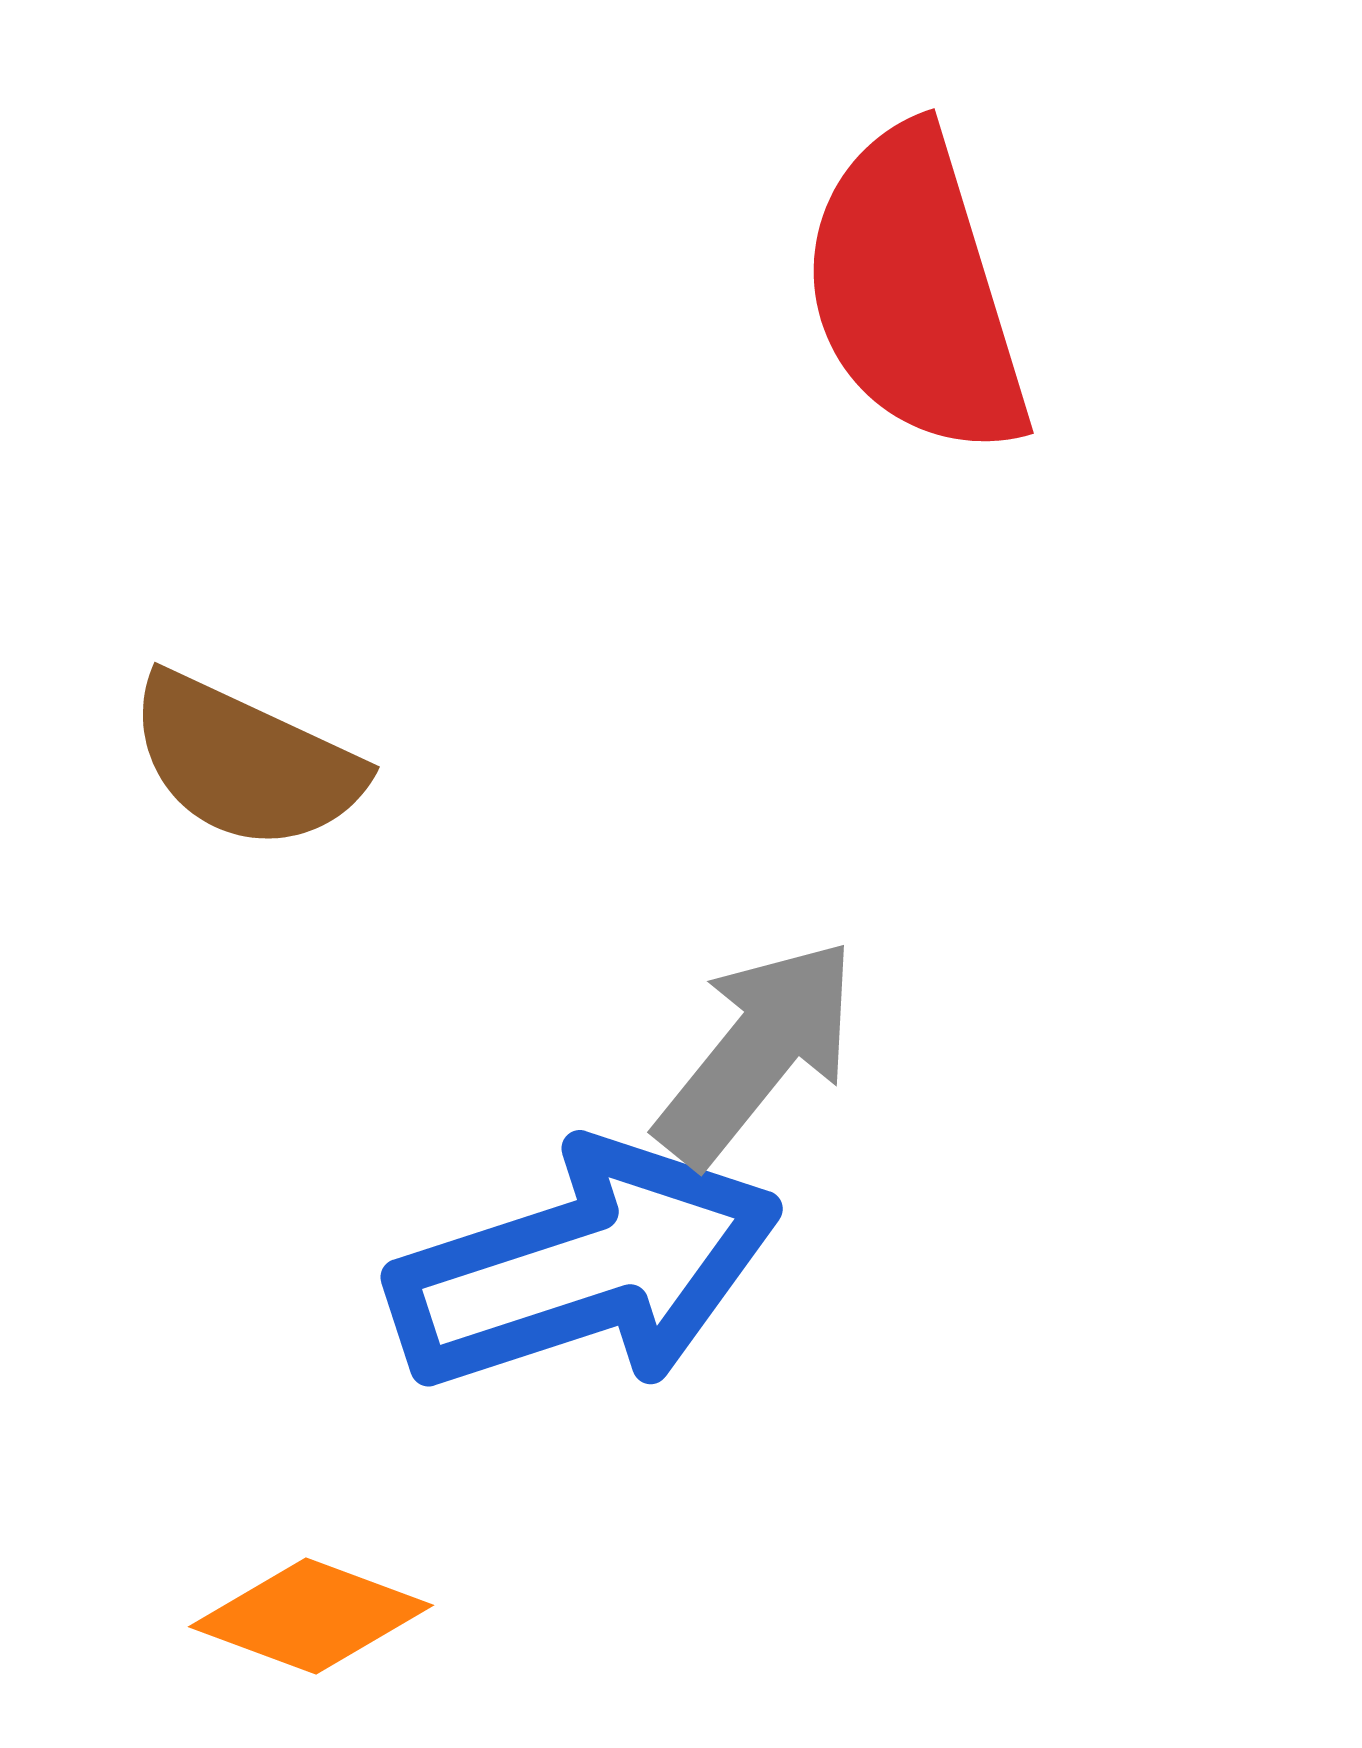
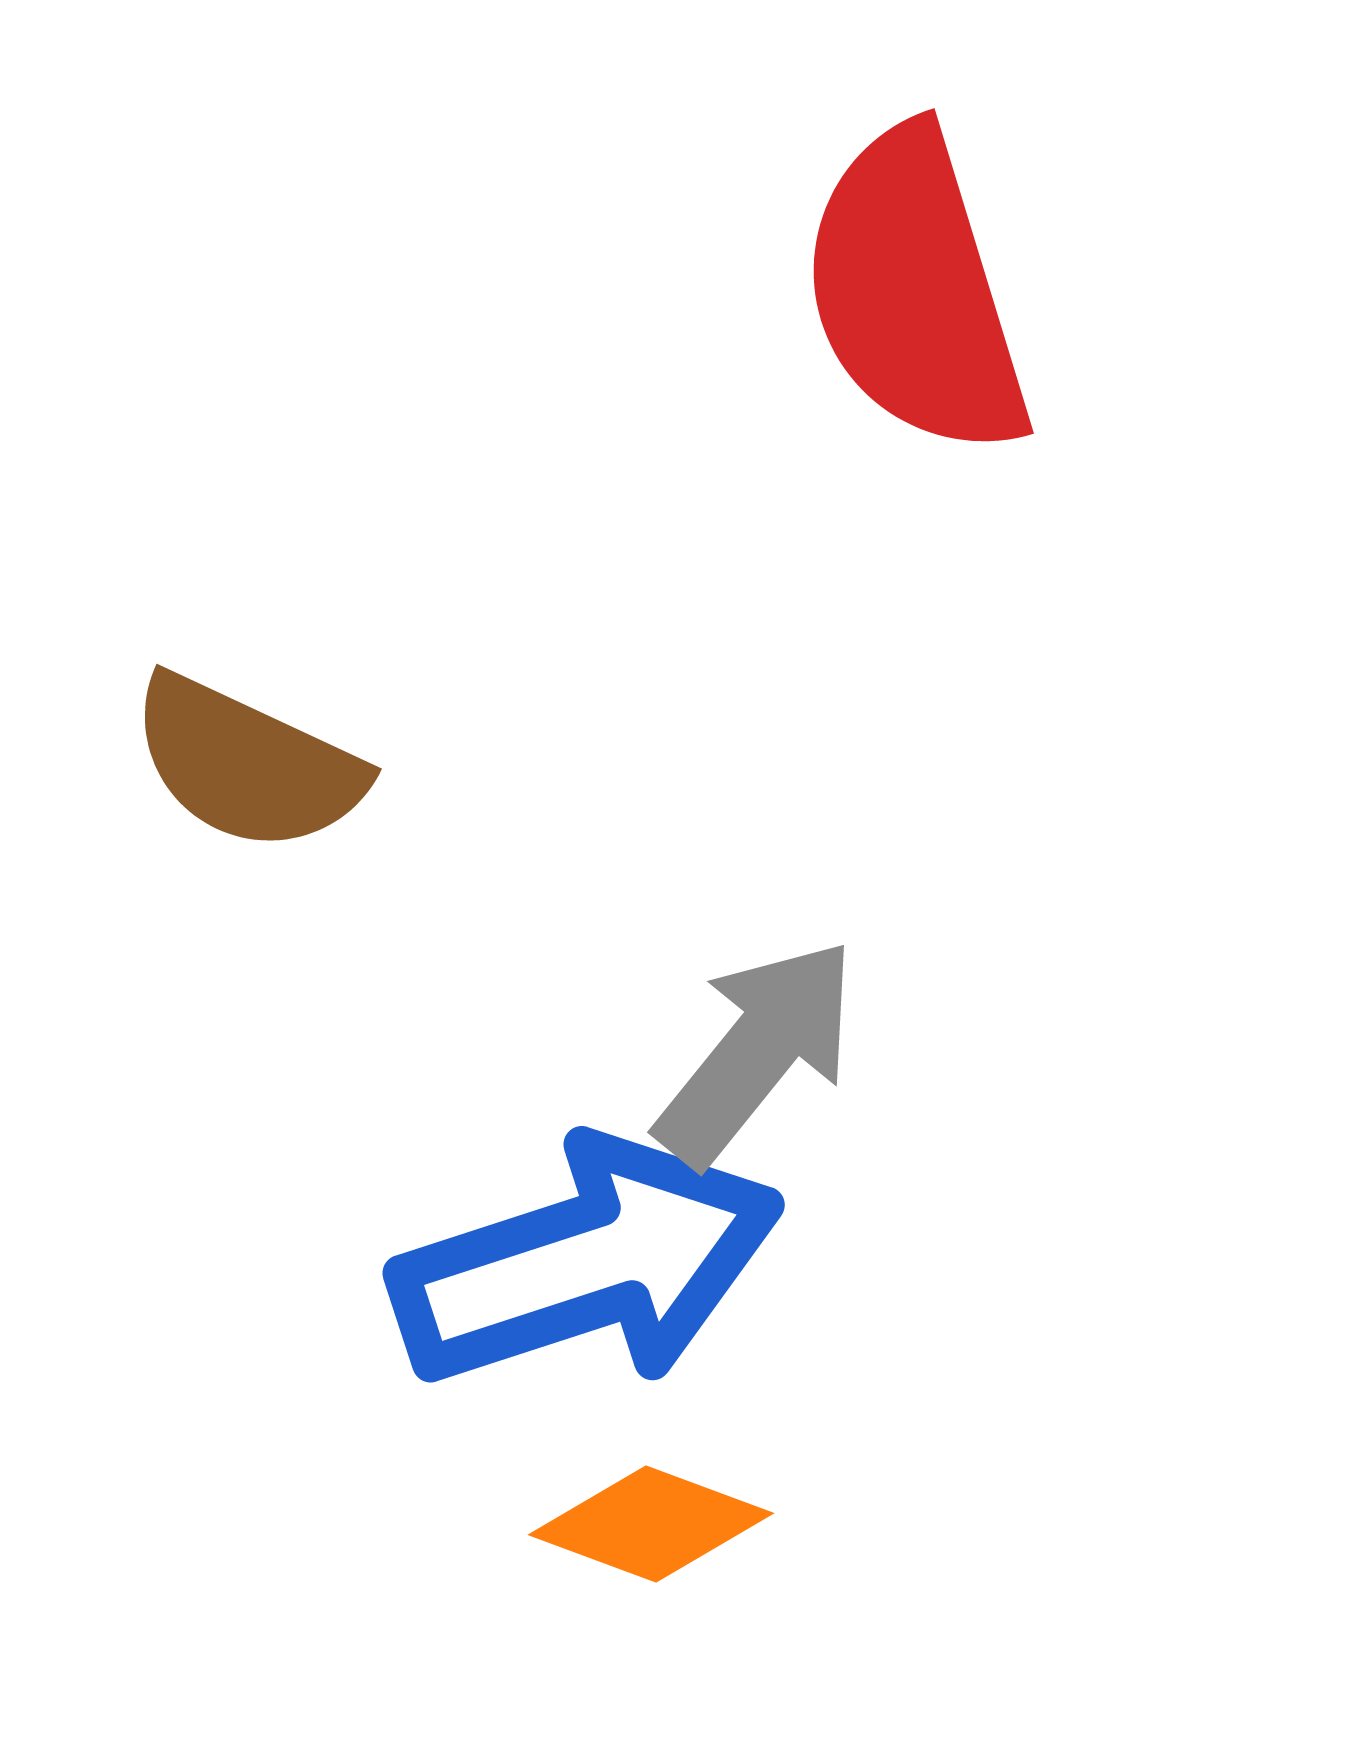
brown semicircle: moved 2 px right, 2 px down
blue arrow: moved 2 px right, 4 px up
orange diamond: moved 340 px right, 92 px up
